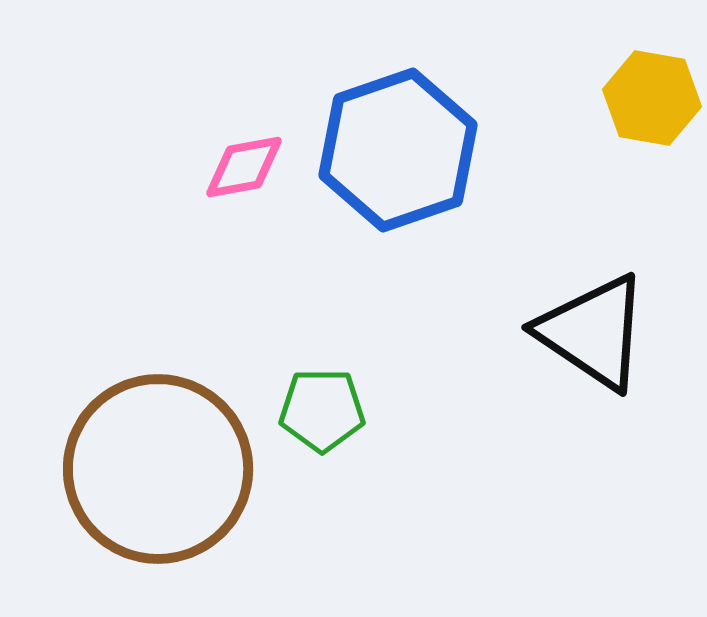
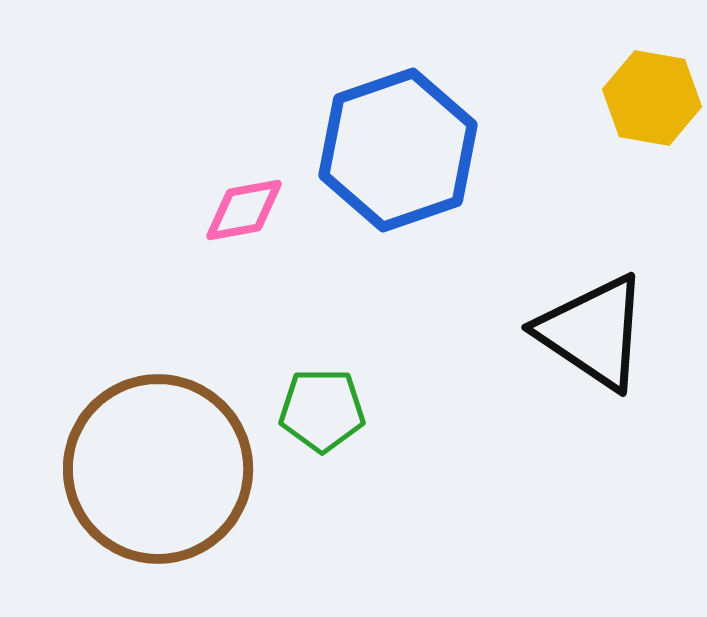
pink diamond: moved 43 px down
